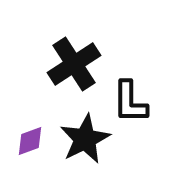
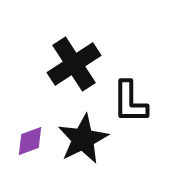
black star: moved 2 px left
